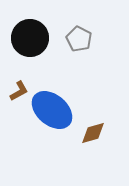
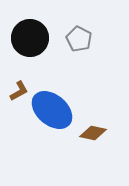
brown diamond: rotated 28 degrees clockwise
